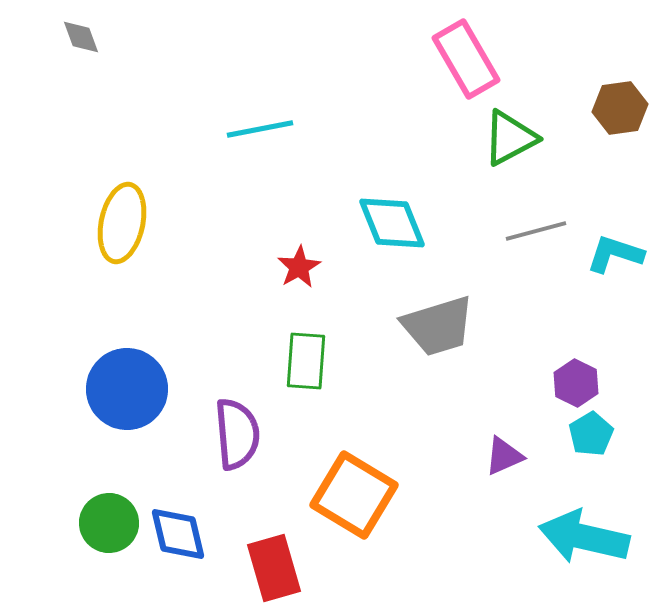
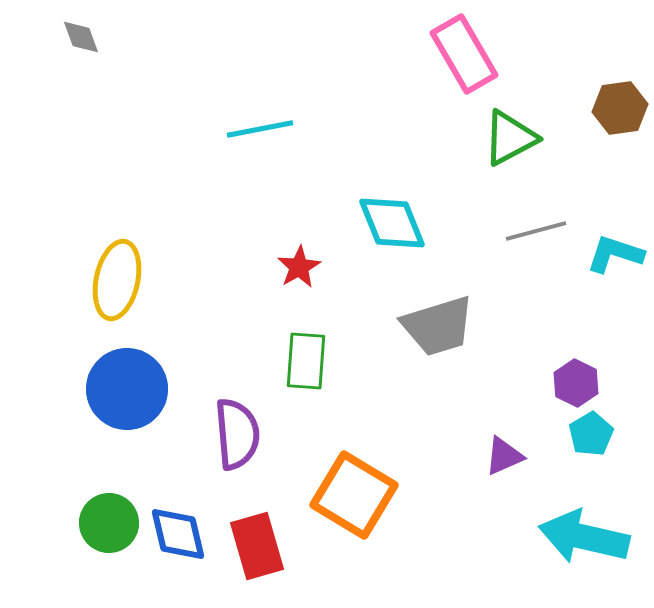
pink rectangle: moved 2 px left, 5 px up
yellow ellipse: moved 5 px left, 57 px down
red rectangle: moved 17 px left, 22 px up
